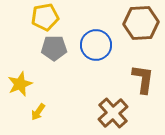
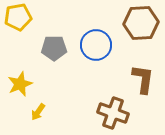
yellow pentagon: moved 27 px left
brown cross: rotated 28 degrees counterclockwise
